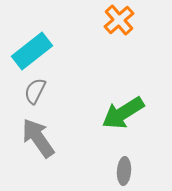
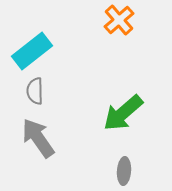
gray semicircle: rotated 28 degrees counterclockwise
green arrow: rotated 9 degrees counterclockwise
